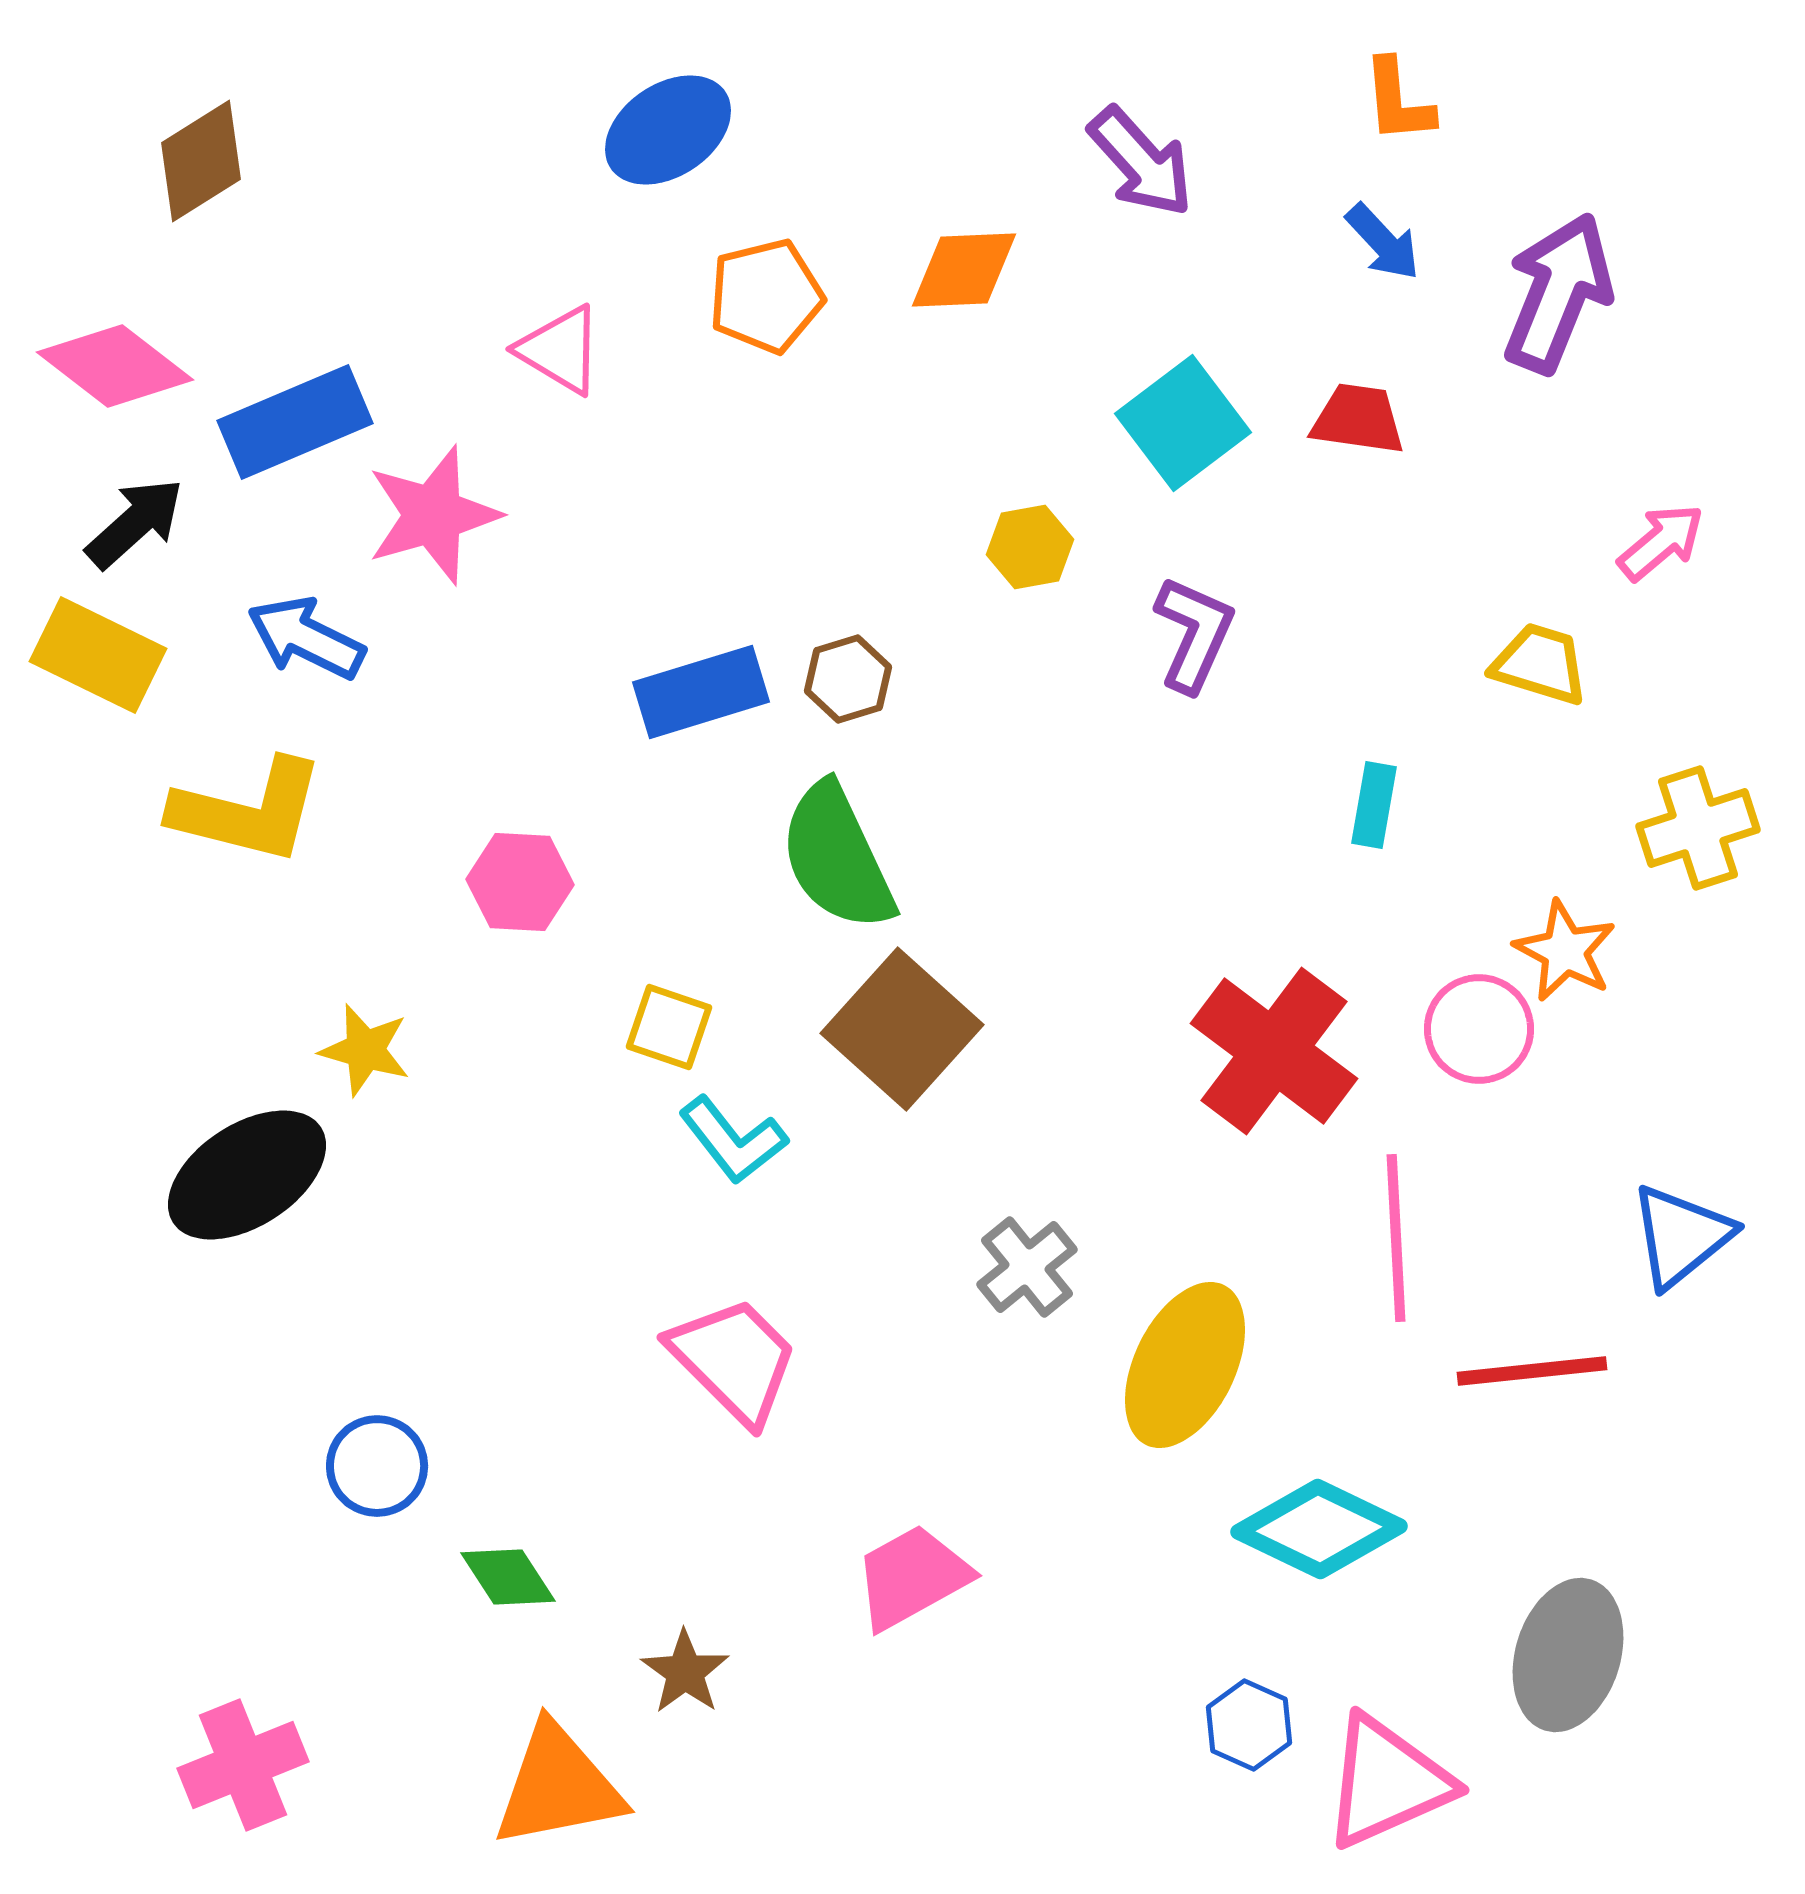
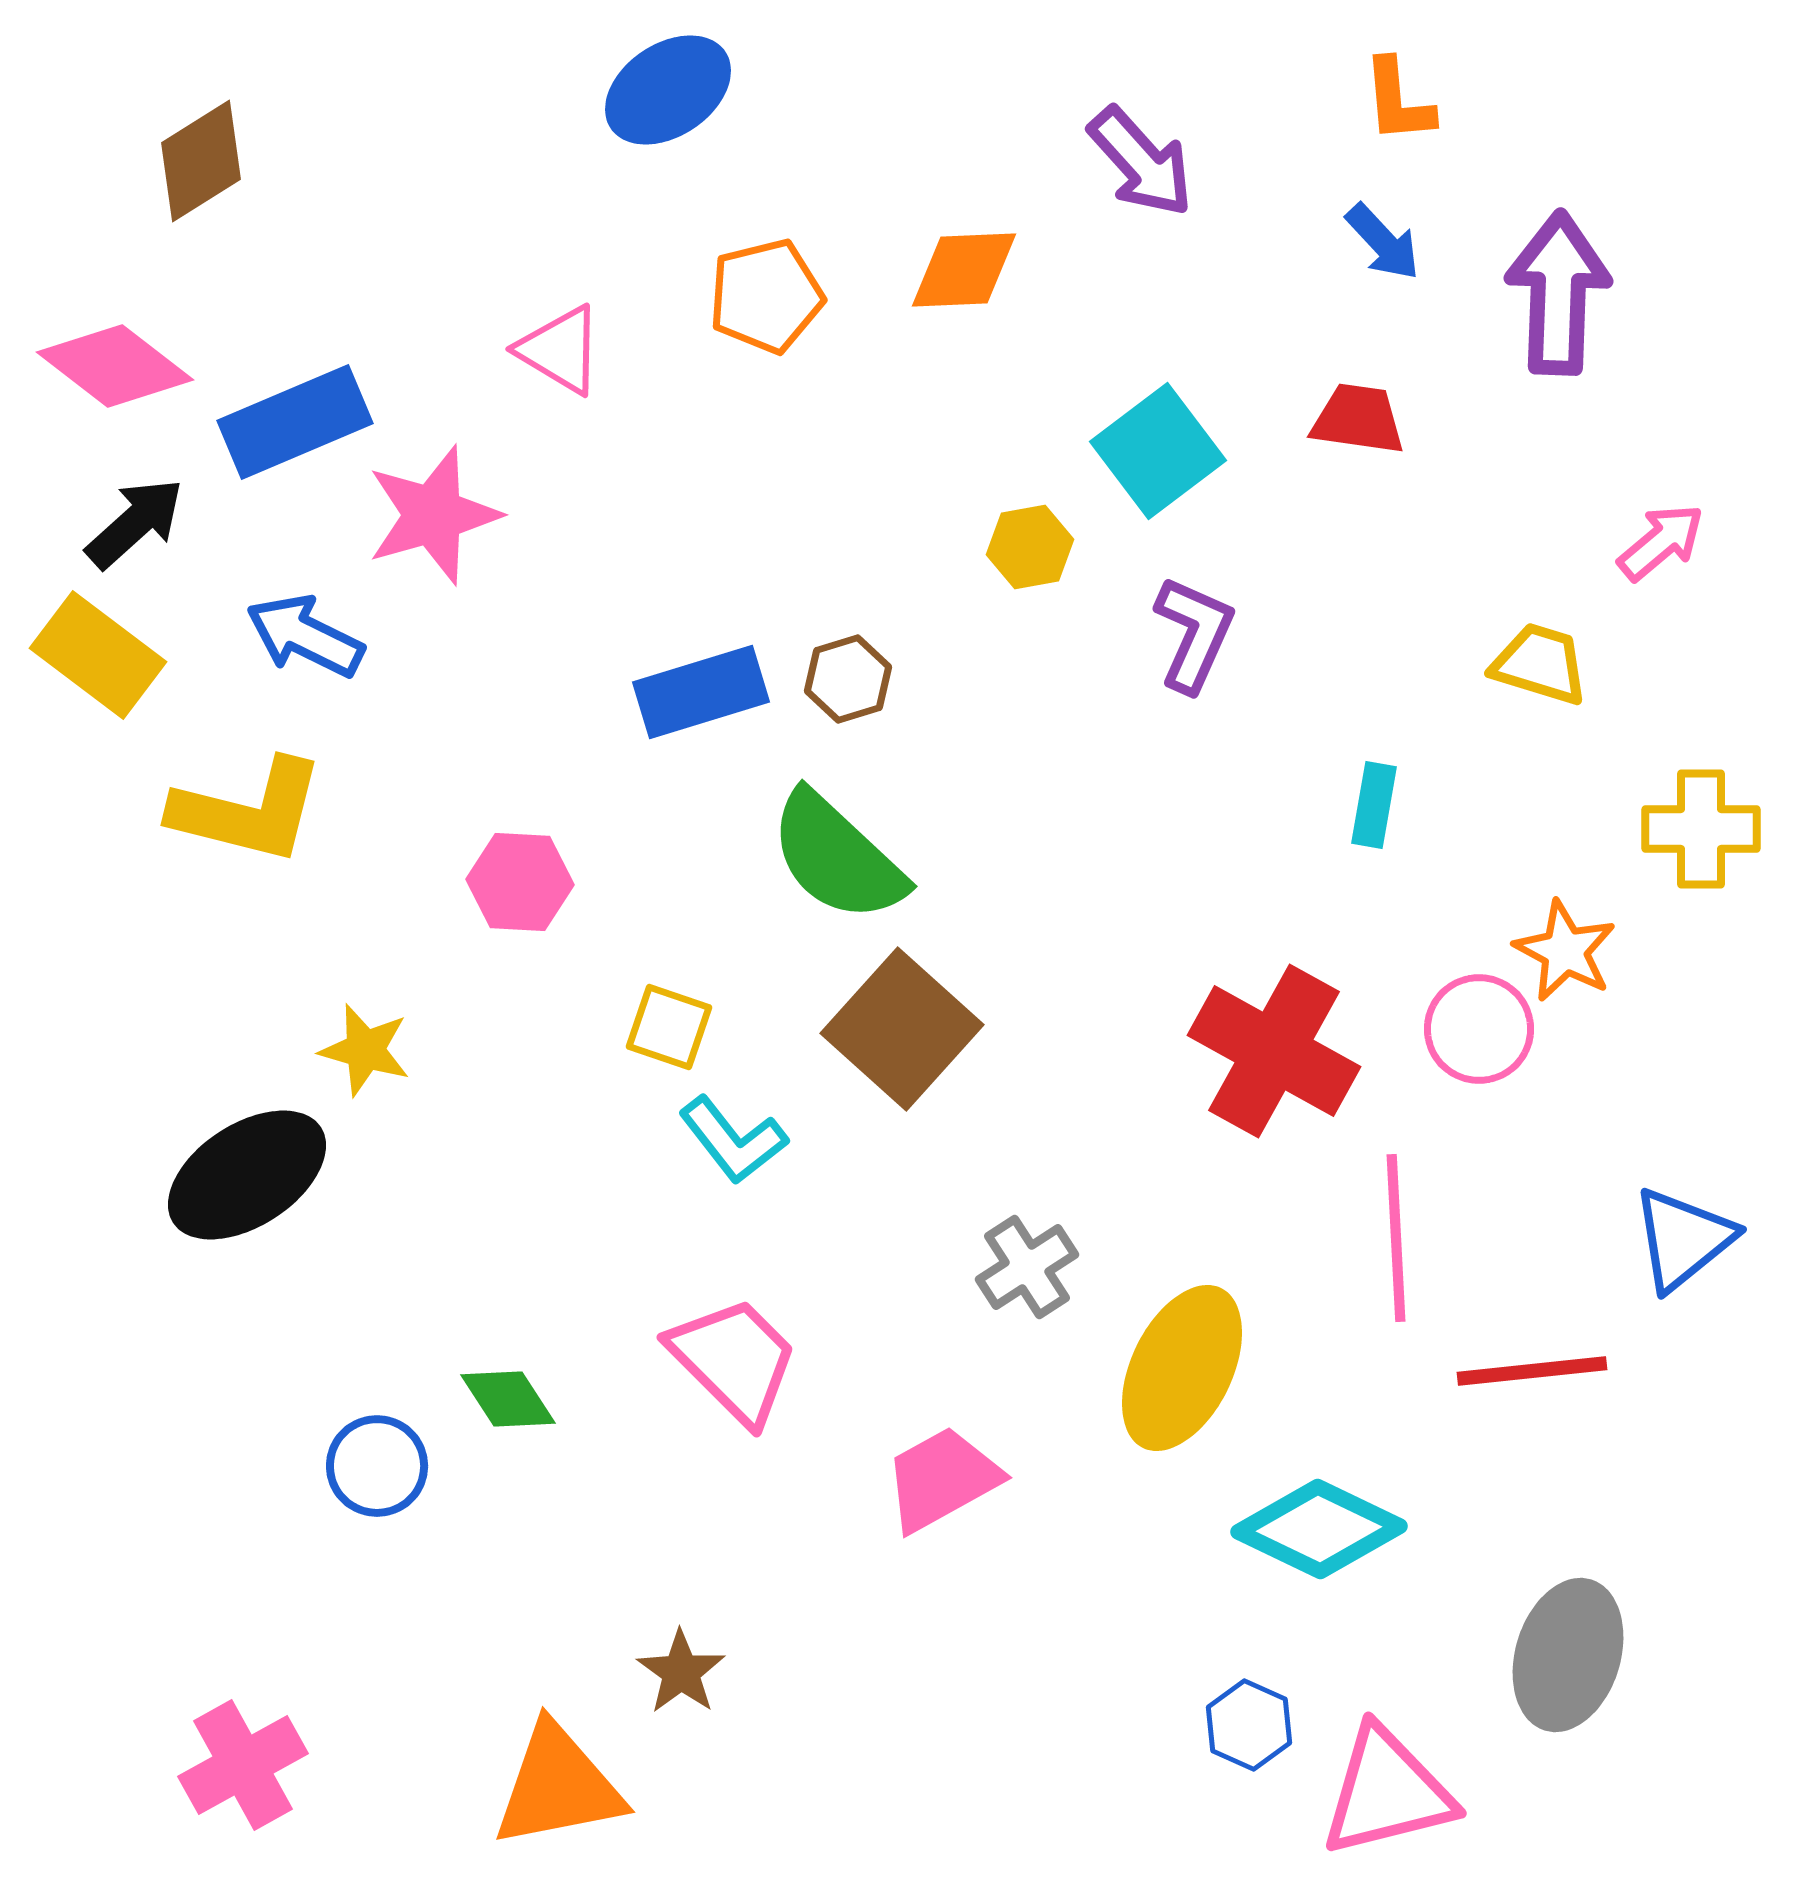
blue ellipse at (668, 130): moved 40 px up
purple arrow at (1558, 293): rotated 20 degrees counterclockwise
cyan square at (1183, 423): moved 25 px left, 28 px down
blue arrow at (306, 638): moved 1 px left, 2 px up
yellow rectangle at (98, 655): rotated 11 degrees clockwise
yellow cross at (1698, 828): moved 3 px right, 1 px down; rotated 18 degrees clockwise
green semicircle at (837, 857): rotated 22 degrees counterclockwise
red cross at (1274, 1051): rotated 8 degrees counterclockwise
blue triangle at (1681, 1236): moved 2 px right, 3 px down
gray cross at (1027, 1267): rotated 6 degrees clockwise
yellow ellipse at (1185, 1365): moved 3 px left, 3 px down
green diamond at (508, 1577): moved 178 px up
pink trapezoid at (912, 1577): moved 30 px right, 98 px up
brown star at (685, 1672): moved 4 px left
pink cross at (243, 1765): rotated 7 degrees counterclockwise
pink triangle at (1387, 1782): moved 10 px down; rotated 10 degrees clockwise
